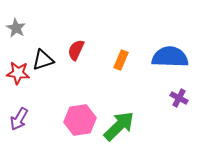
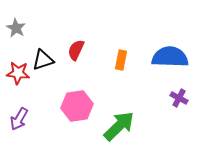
orange rectangle: rotated 12 degrees counterclockwise
pink hexagon: moved 3 px left, 14 px up
